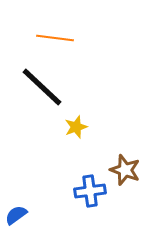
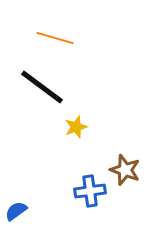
orange line: rotated 9 degrees clockwise
black line: rotated 6 degrees counterclockwise
blue semicircle: moved 4 px up
